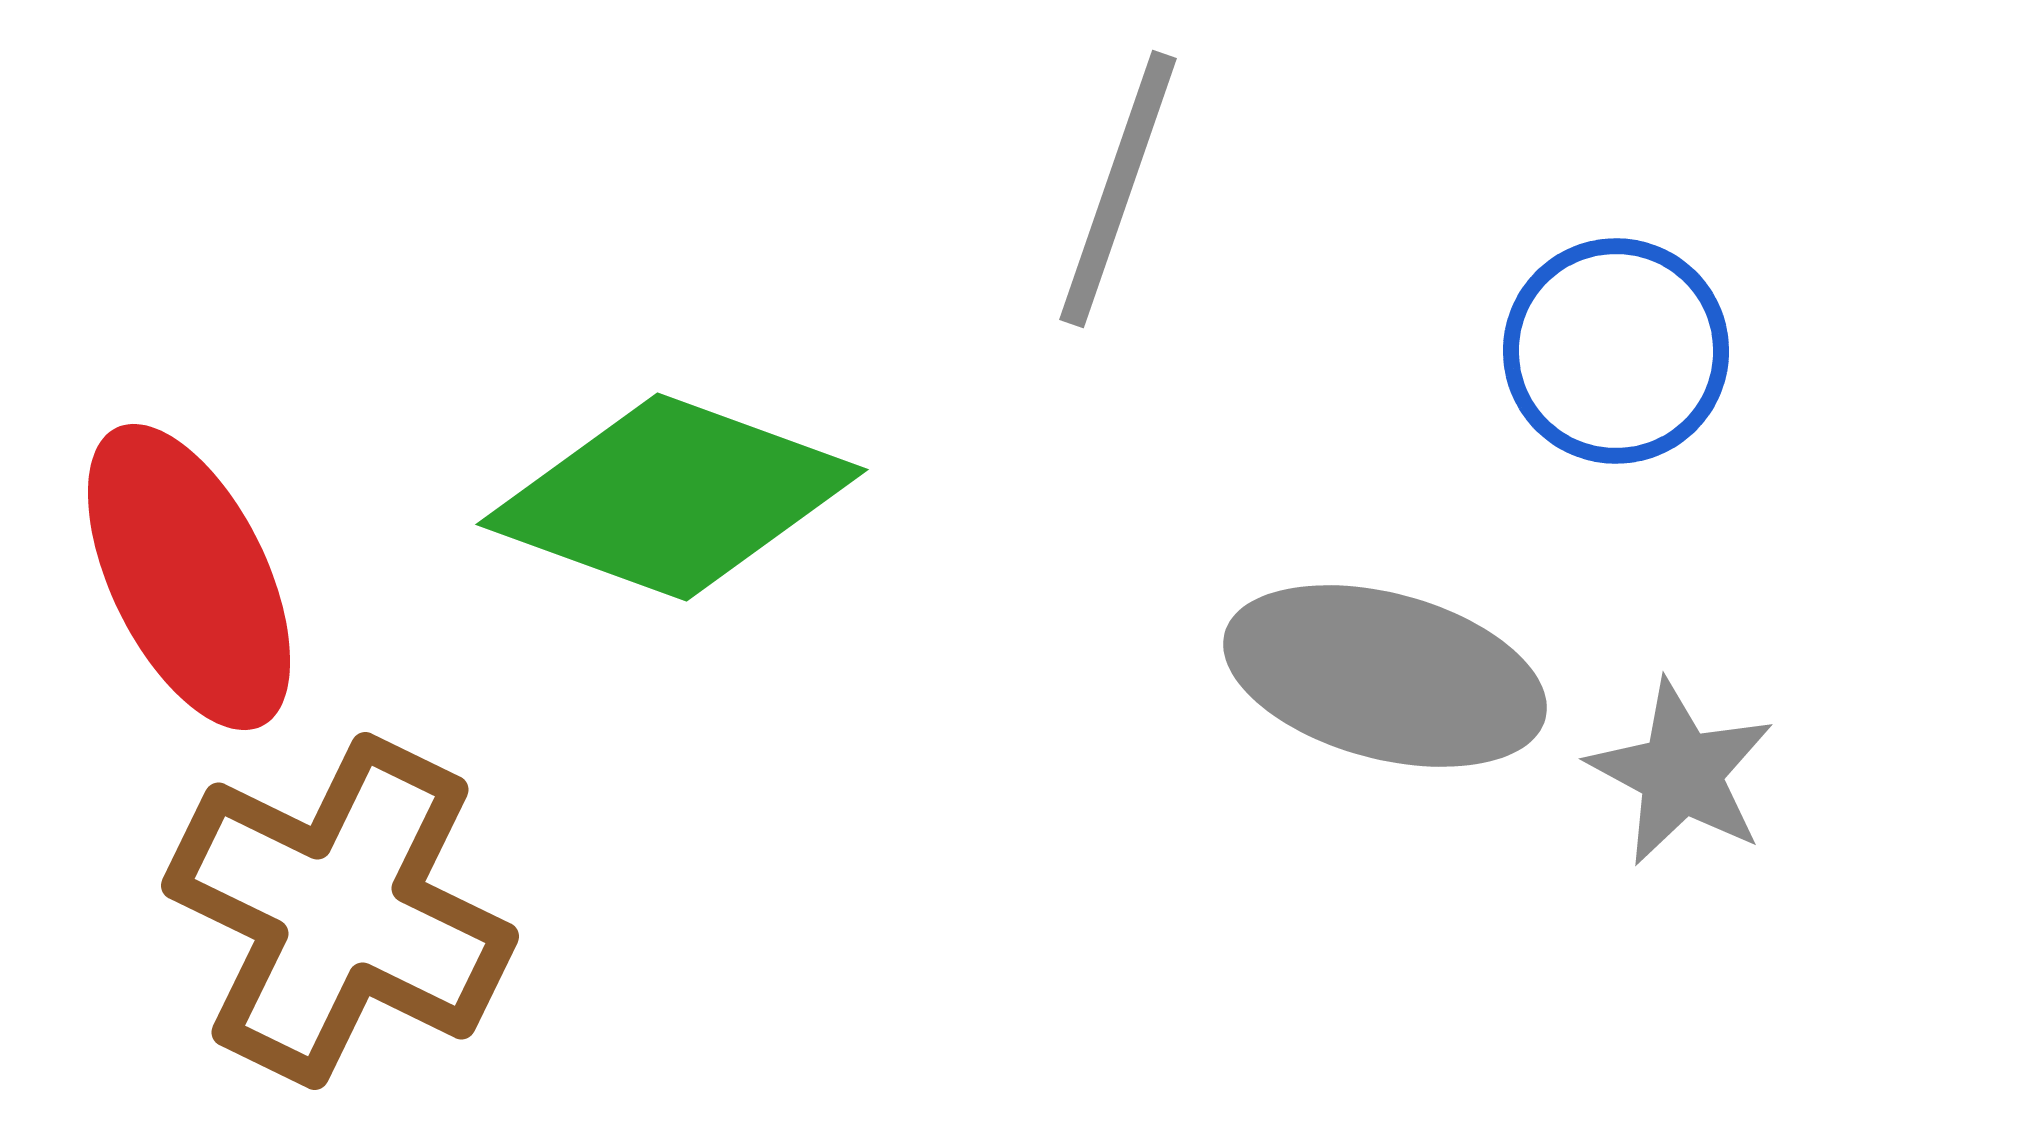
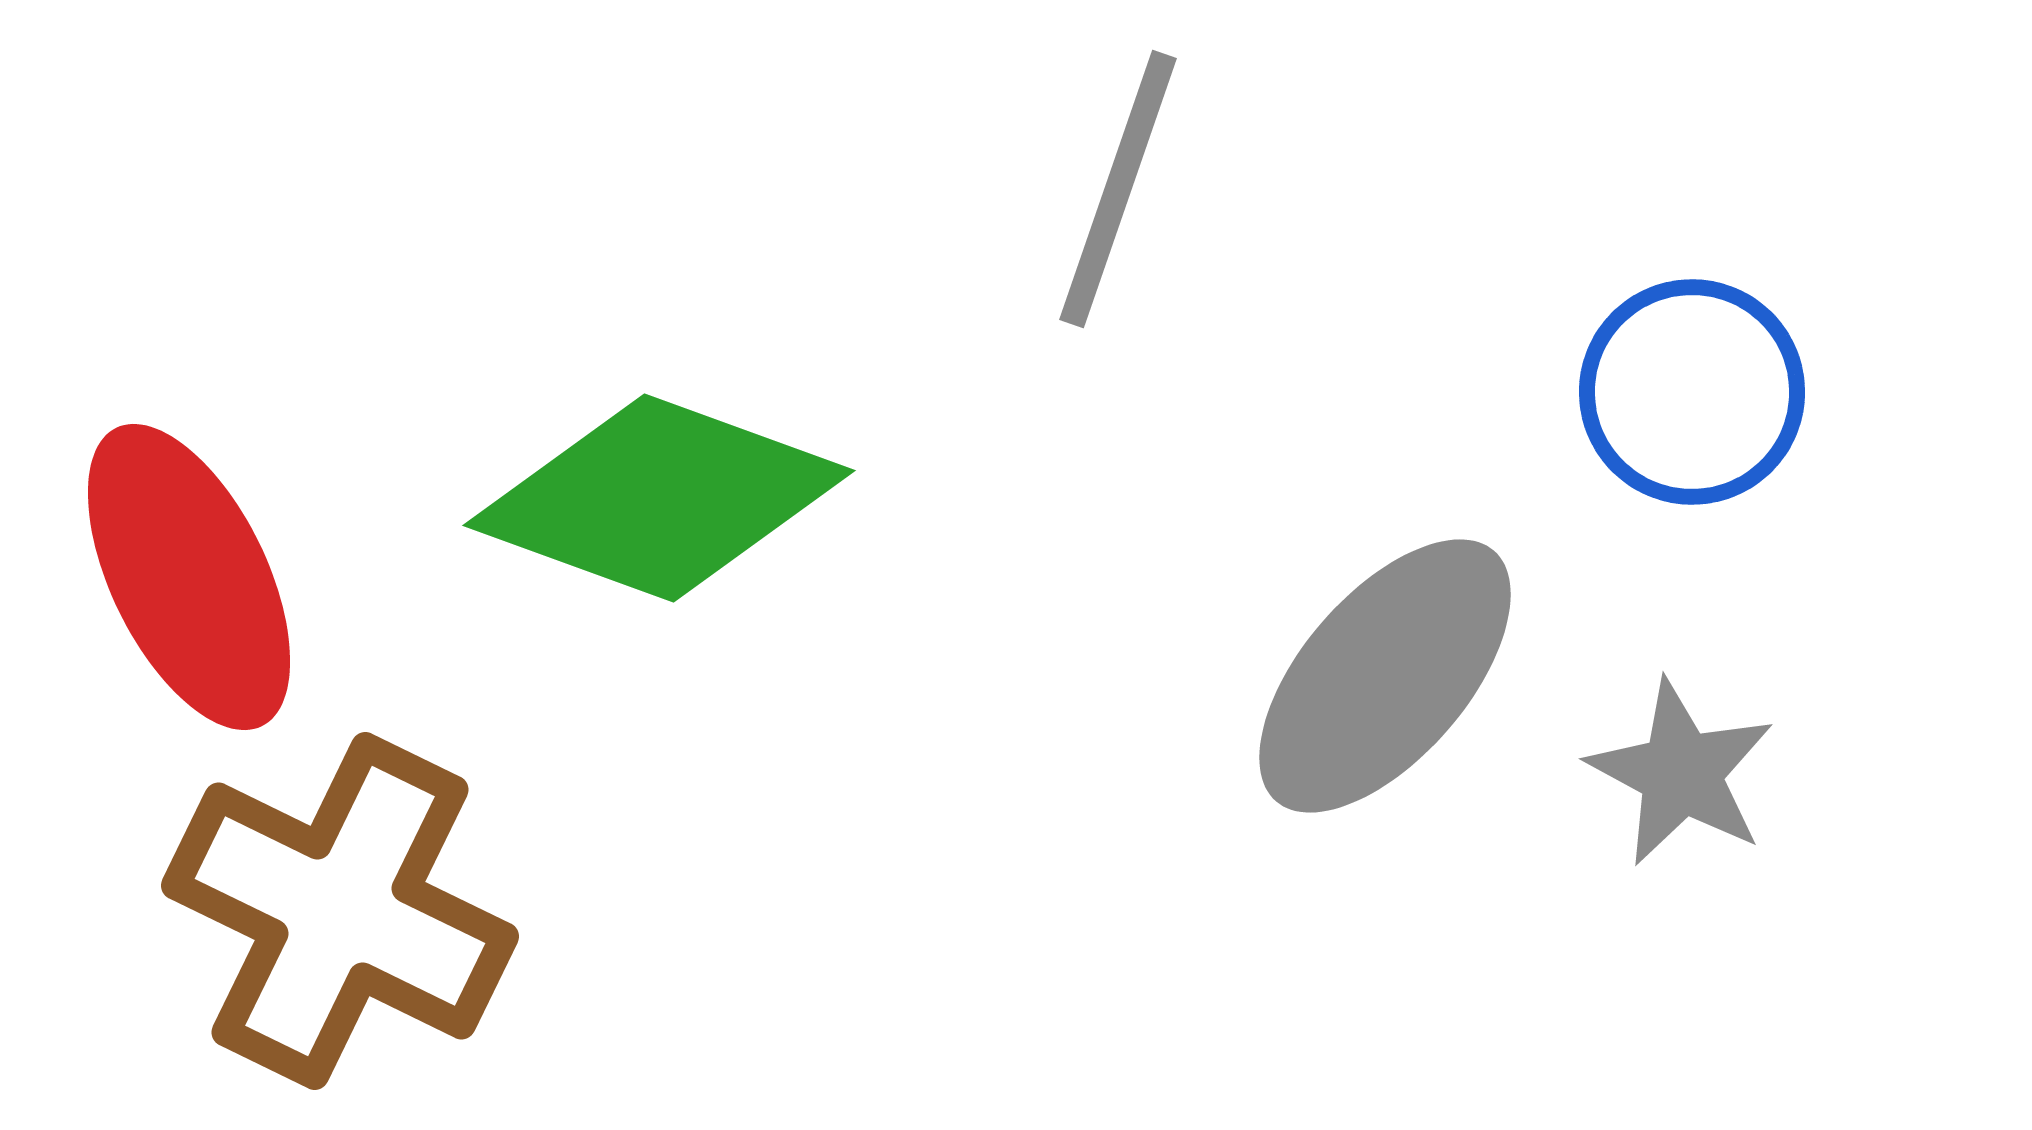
blue circle: moved 76 px right, 41 px down
green diamond: moved 13 px left, 1 px down
gray ellipse: rotated 64 degrees counterclockwise
